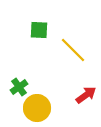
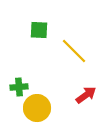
yellow line: moved 1 px right, 1 px down
green cross: rotated 30 degrees clockwise
